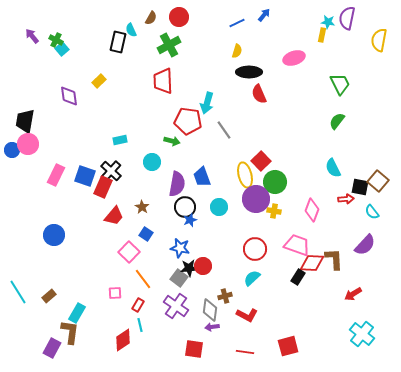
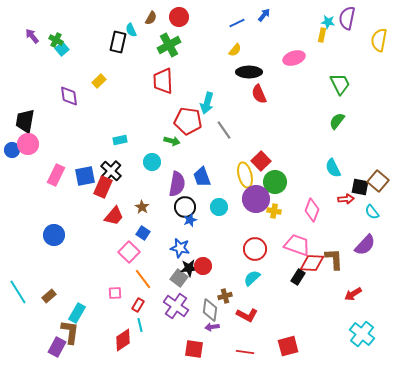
yellow semicircle at (237, 51): moved 2 px left, 1 px up; rotated 24 degrees clockwise
blue square at (85, 176): rotated 30 degrees counterclockwise
blue square at (146, 234): moved 3 px left, 1 px up
purple rectangle at (52, 348): moved 5 px right, 1 px up
